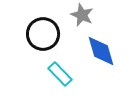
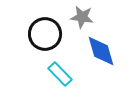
gray star: moved 2 px down; rotated 15 degrees counterclockwise
black circle: moved 2 px right
